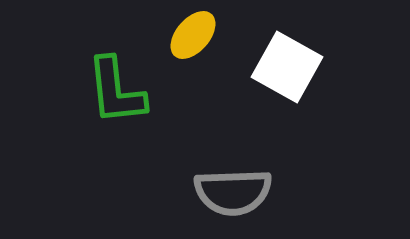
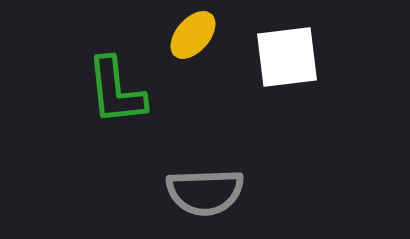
white square: moved 10 px up; rotated 36 degrees counterclockwise
gray semicircle: moved 28 px left
